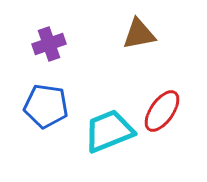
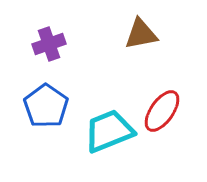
brown triangle: moved 2 px right
blue pentagon: rotated 27 degrees clockwise
